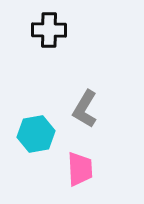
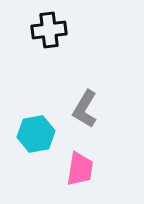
black cross: rotated 8 degrees counterclockwise
pink trapezoid: rotated 12 degrees clockwise
